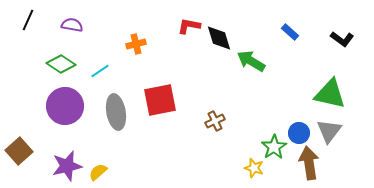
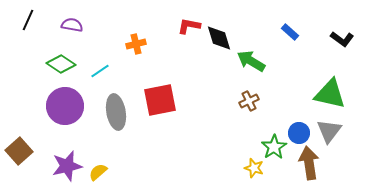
brown cross: moved 34 px right, 20 px up
